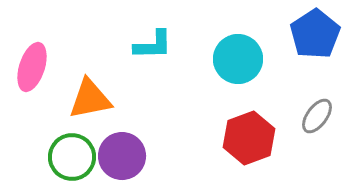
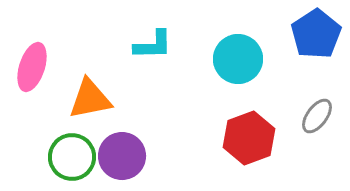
blue pentagon: moved 1 px right
